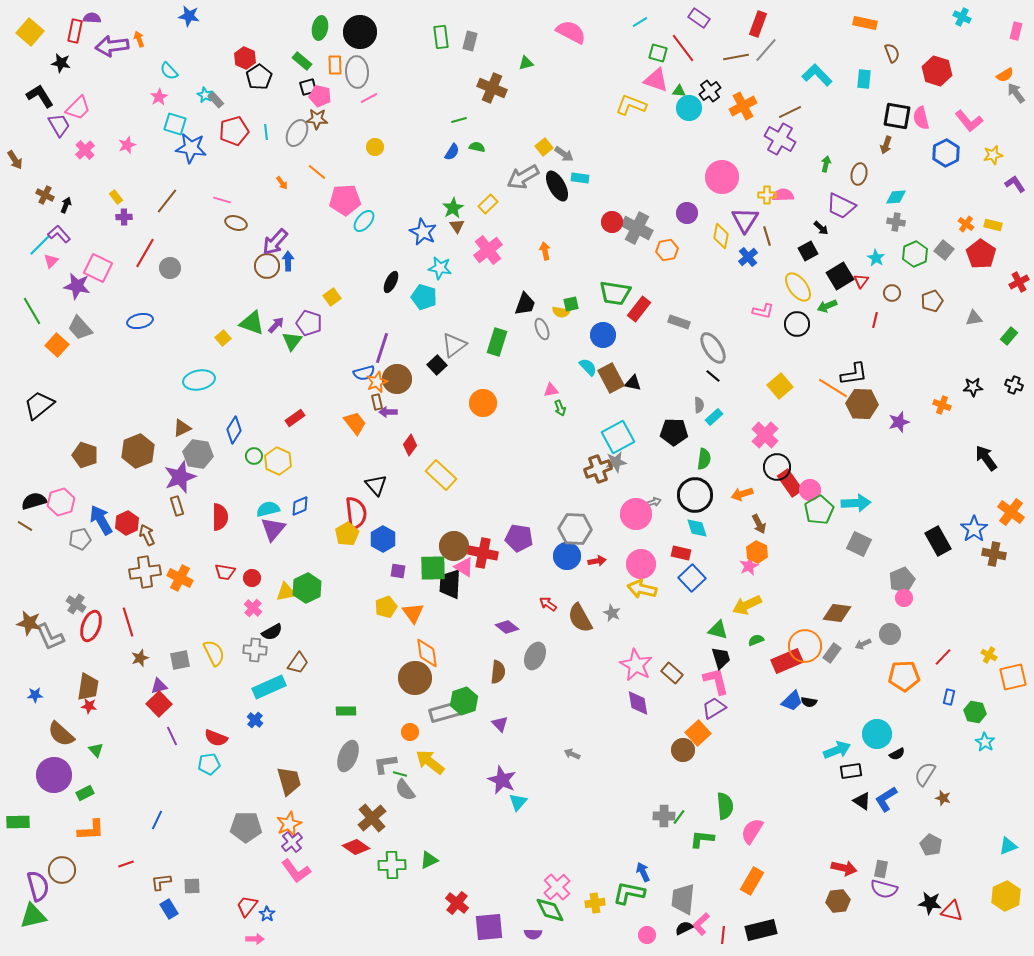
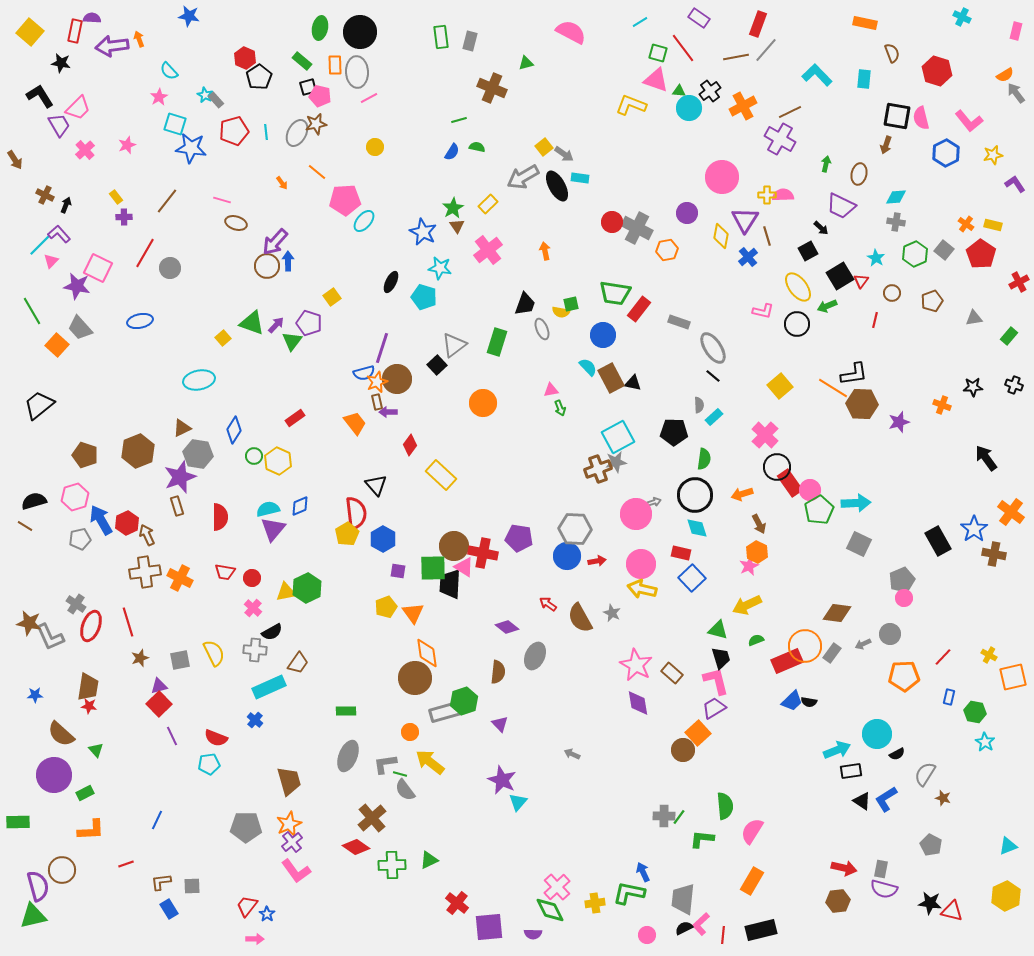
brown star at (317, 119): moved 1 px left, 5 px down; rotated 15 degrees counterclockwise
pink hexagon at (61, 502): moved 14 px right, 5 px up
